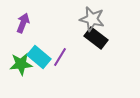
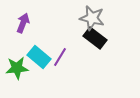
gray star: moved 1 px up
black rectangle: moved 1 px left
green star: moved 4 px left, 4 px down
